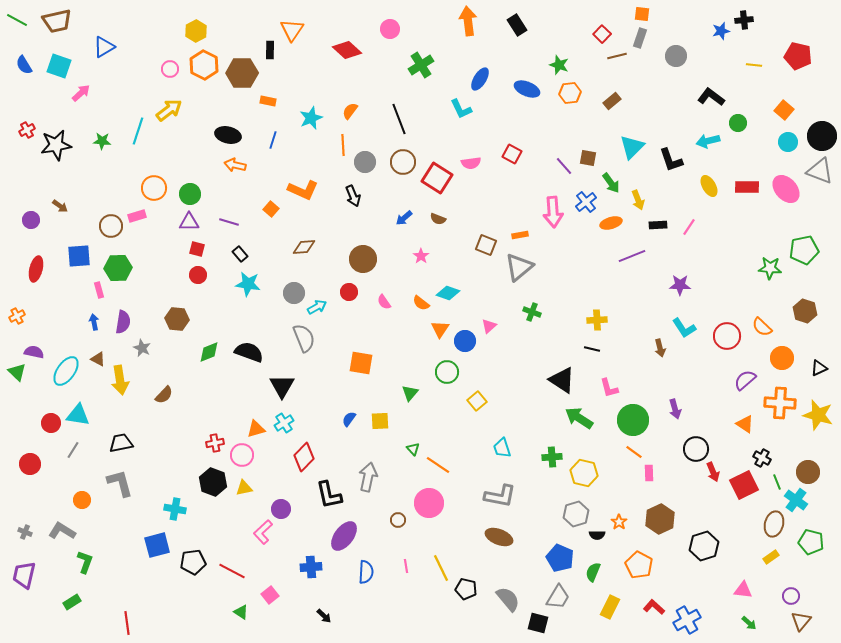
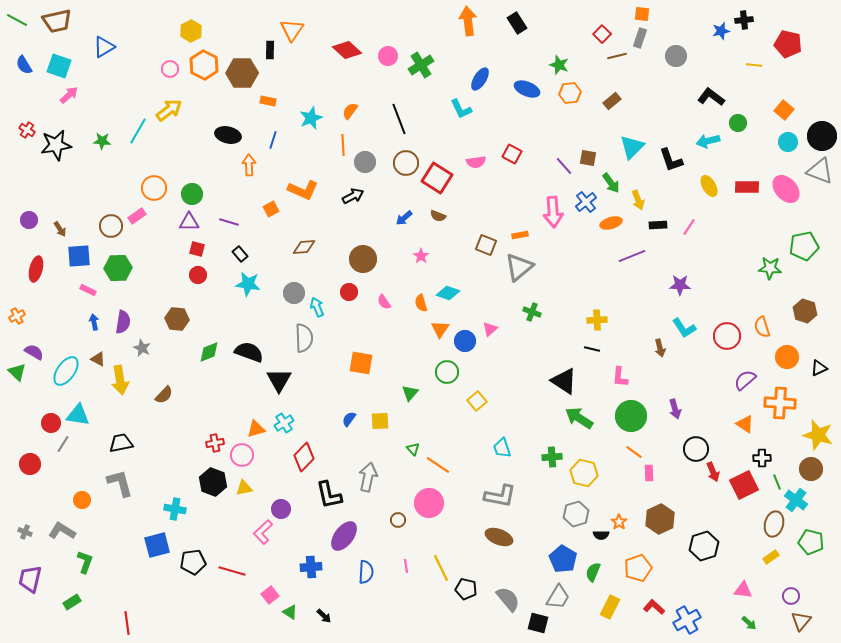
black rectangle at (517, 25): moved 2 px up
pink circle at (390, 29): moved 2 px left, 27 px down
yellow hexagon at (196, 31): moved 5 px left
red pentagon at (798, 56): moved 10 px left, 12 px up
pink arrow at (81, 93): moved 12 px left, 2 px down
red cross at (27, 130): rotated 28 degrees counterclockwise
cyan line at (138, 131): rotated 12 degrees clockwise
brown circle at (403, 162): moved 3 px right, 1 px down
pink semicircle at (471, 163): moved 5 px right, 1 px up
orange arrow at (235, 165): moved 14 px right; rotated 75 degrees clockwise
green circle at (190, 194): moved 2 px right
black arrow at (353, 196): rotated 95 degrees counterclockwise
brown arrow at (60, 206): moved 23 px down; rotated 21 degrees clockwise
orange square at (271, 209): rotated 21 degrees clockwise
pink rectangle at (137, 216): rotated 18 degrees counterclockwise
brown semicircle at (438, 219): moved 3 px up
purple circle at (31, 220): moved 2 px left
green pentagon at (804, 250): moved 4 px up
pink rectangle at (99, 290): moved 11 px left; rotated 49 degrees counterclockwise
orange semicircle at (421, 303): rotated 36 degrees clockwise
cyan arrow at (317, 307): rotated 84 degrees counterclockwise
pink triangle at (489, 326): moved 1 px right, 3 px down
orange semicircle at (762, 327): rotated 30 degrees clockwise
gray semicircle at (304, 338): rotated 20 degrees clockwise
purple semicircle at (34, 352): rotated 18 degrees clockwise
orange circle at (782, 358): moved 5 px right, 1 px up
black triangle at (562, 380): moved 2 px right, 1 px down
black triangle at (282, 386): moved 3 px left, 6 px up
pink L-shape at (609, 388): moved 11 px right, 11 px up; rotated 20 degrees clockwise
yellow star at (818, 415): moved 20 px down
green circle at (633, 420): moved 2 px left, 4 px up
gray line at (73, 450): moved 10 px left, 6 px up
black cross at (762, 458): rotated 30 degrees counterclockwise
brown circle at (808, 472): moved 3 px right, 3 px up
black semicircle at (597, 535): moved 4 px right
blue pentagon at (560, 558): moved 3 px right, 1 px down; rotated 8 degrees clockwise
orange pentagon at (639, 565): moved 1 px left, 3 px down; rotated 24 degrees clockwise
red line at (232, 571): rotated 12 degrees counterclockwise
purple trapezoid at (24, 575): moved 6 px right, 4 px down
green triangle at (241, 612): moved 49 px right
